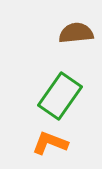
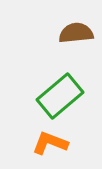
green rectangle: rotated 15 degrees clockwise
